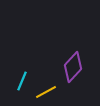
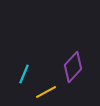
cyan line: moved 2 px right, 7 px up
